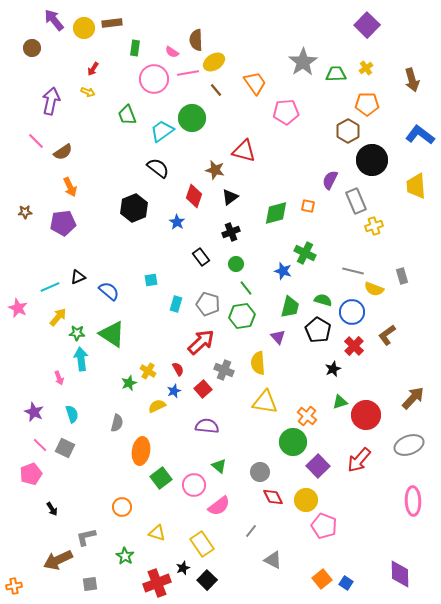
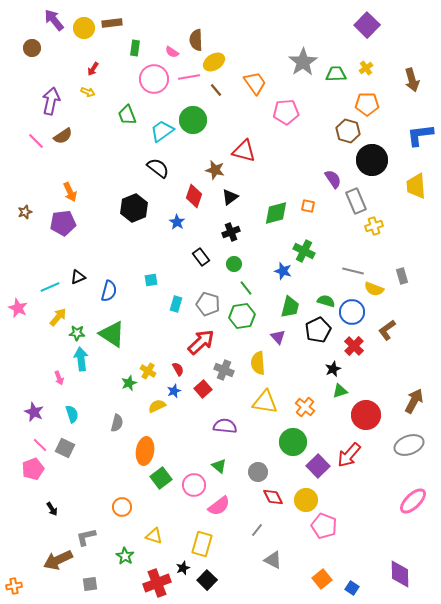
pink line at (188, 73): moved 1 px right, 4 px down
green circle at (192, 118): moved 1 px right, 2 px down
brown hexagon at (348, 131): rotated 15 degrees counterclockwise
blue L-shape at (420, 135): rotated 44 degrees counterclockwise
brown semicircle at (63, 152): moved 16 px up
purple semicircle at (330, 180): moved 3 px right, 1 px up; rotated 120 degrees clockwise
orange arrow at (70, 187): moved 5 px down
brown star at (25, 212): rotated 16 degrees counterclockwise
green cross at (305, 253): moved 1 px left, 2 px up
green circle at (236, 264): moved 2 px left
blue semicircle at (109, 291): rotated 65 degrees clockwise
green semicircle at (323, 300): moved 3 px right, 1 px down
black pentagon at (318, 330): rotated 15 degrees clockwise
brown L-shape at (387, 335): moved 5 px up
brown arrow at (413, 398): moved 1 px right, 3 px down; rotated 15 degrees counterclockwise
green triangle at (340, 402): moved 11 px up
orange cross at (307, 416): moved 2 px left, 9 px up
purple semicircle at (207, 426): moved 18 px right
orange ellipse at (141, 451): moved 4 px right
red arrow at (359, 460): moved 10 px left, 5 px up
gray circle at (260, 472): moved 2 px left
pink pentagon at (31, 474): moved 2 px right, 5 px up
pink ellipse at (413, 501): rotated 48 degrees clockwise
gray line at (251, 531): moved 6 px right, 1 px up
yellow triangle at (157, 533): moved 3 px left, 3 px down
yellow rectangle at (202, 544): rotated 50 degrees clockwise
blue square at (346, 583): moved 6 px right, 5 px down
